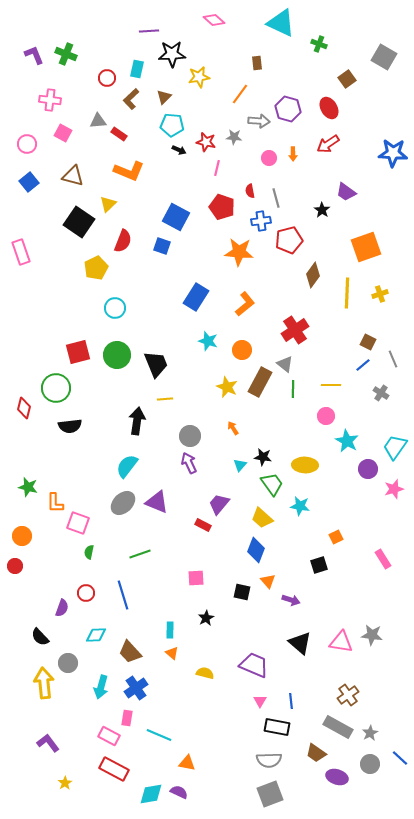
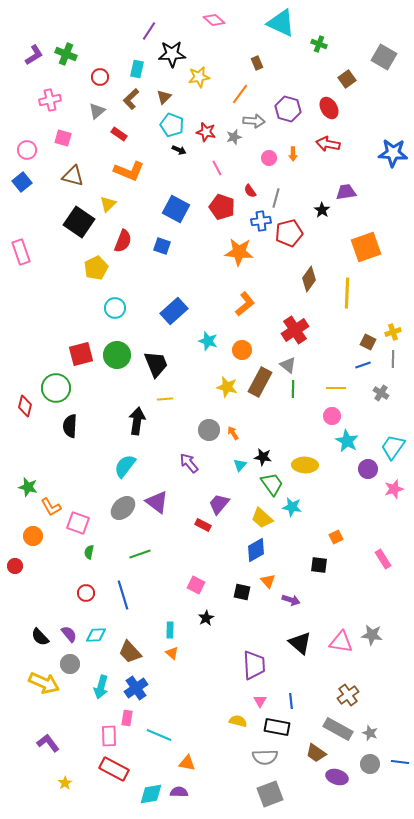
purple line at (149, 31): rotated 54 degrees counterclockwise
purple L-shape at (34, 55): rotated 80 degrees clockwise
brown rectangle at (257, 63): rotated 16 degrees counterclockwise
red circle at (107, 78): moved 7 px left, 1 px up
pink cross at (50, 100): rotated 20 degrees counterclockwise
gray triangle at (98, 121): moved 1 px left, 10 px up; rotated 36 degrees counterclockwise
gray arrow at (259, 121): moved 5 px left
cyan pentagon at (172, 125): rotated 15 degrees clockwise
pink square at (63, 133): moved 5 px down; rotated 12 degrees counterclockwise
gray star at (234, 137): rotated 21 degrees counterclockwise
red star at (206, 142): moved 10 px up
pink circle at (27, 144): moved 6 px down
red arrow at (328, 144): rotated 45 degrees clockwise
pink line at (217, 168): rotated 42 degrees counterclockwise
blue square at (29, 182): moved 7 px left
red semicircle at (250, 191): rotated 24 degrees counterclockwise
purple trapezoid at (346, 192): rotated 135 degrees clockwise
gray line at (276, 198): rotated 30 degrees clockwise
blue square at (176, 217): moved 8 px up
red pentagon at (289, 240): moved 7 px up
brown diamond at (313, 275): moved 4 px left, 4 px down
yellow cross at (380, 294): moved 13 px right, 38 px down
blue rectangle at (196, 297): moved 22 px left, 14 px down; rotated 16 degrees clockwise
red square at (78, 352): moved 3 px right, 2 px down
gray line at (393, 359): rotated 24 degrees clockwise
gray triangle at (285, 364): moved 3 px right, 1 px down
blue line at (363, 365): rotated 21 degrees clockwise
yellow line at (331, 385): moved 5 px right, 3 px down
yellow star at (227, 387): rotated 10 degrees counterclockwise
red diamond at (24, 408): moved 1 px right, 2 px up
pink circle at (326, 416): moved 6 px right
black semicircle at (70, 426): rotated 100 degrees clockwise
orange arrow at (233, 428): moved 5 px down
gray circle at (190, 436): moved 19 px right, 6 px up
cyan trapezoid at (395, 447): moved 2 px left
purple arrow at (189, 463): rotated 15 degrees counterclockwise
cyan semicircle at (127, 466): moved 2 px left
purple triangle at (157, 502): rotated 15 degrees clockwise
orange L-shape at (55, 503): moved 4 px left, 4 px down; rotated 30 degrees counterclockwise
gray ellipse at (123, 503): moved 5 px down
cyan star at (300, 506): moved 8 px left, 1 px down
orange circle at (22, 536): moved 11 px right
blue diamond at (256, 550): rotated 40 degrees clockwise
black square at (319, 565): rotated 24 degrees clockwise
pink square at (196, 578): moved 7 px down; rotated 30 degrees clockwise
purple semicircle at (62, 608): moved 7 px right, 26 px down; rotated 60 degrees counterclockwise
gray circle at (68, 663): moved 2 px right, 1 px down
purple trapezoid at (254, 665): rotated 64 degrees clockwise
yellow semicircle at (205, 673): moved 33 px right, 48 px down
yellow arrow at (44, 683): rotated 120 degrees clockwise
gray rectangle at (338, 727): moved 2 px down
gray star at (370, 733): rotated 21 degrees counterclockwise
pink rectangle at (109, 736): rotated 60 degrees clockwise
blue line at (400, 758): moved 4 px down; rotated 36 degrees counterclockwise
gray semicircle at (269, 760): moved 4 px left, 3 px up
purple semicircle at (179, 792): rotated 24 degrees counterclockwise
